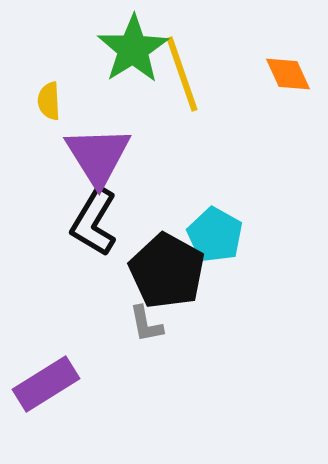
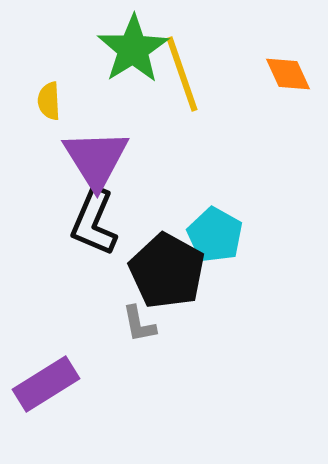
purple triangle: moved 2 px left, 3 px down
black L-shape: rotated 8 degrees counterclockwise
gray L-shape: moved 7 px left
